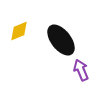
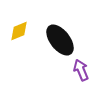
black ellipse: moved 1 px left
